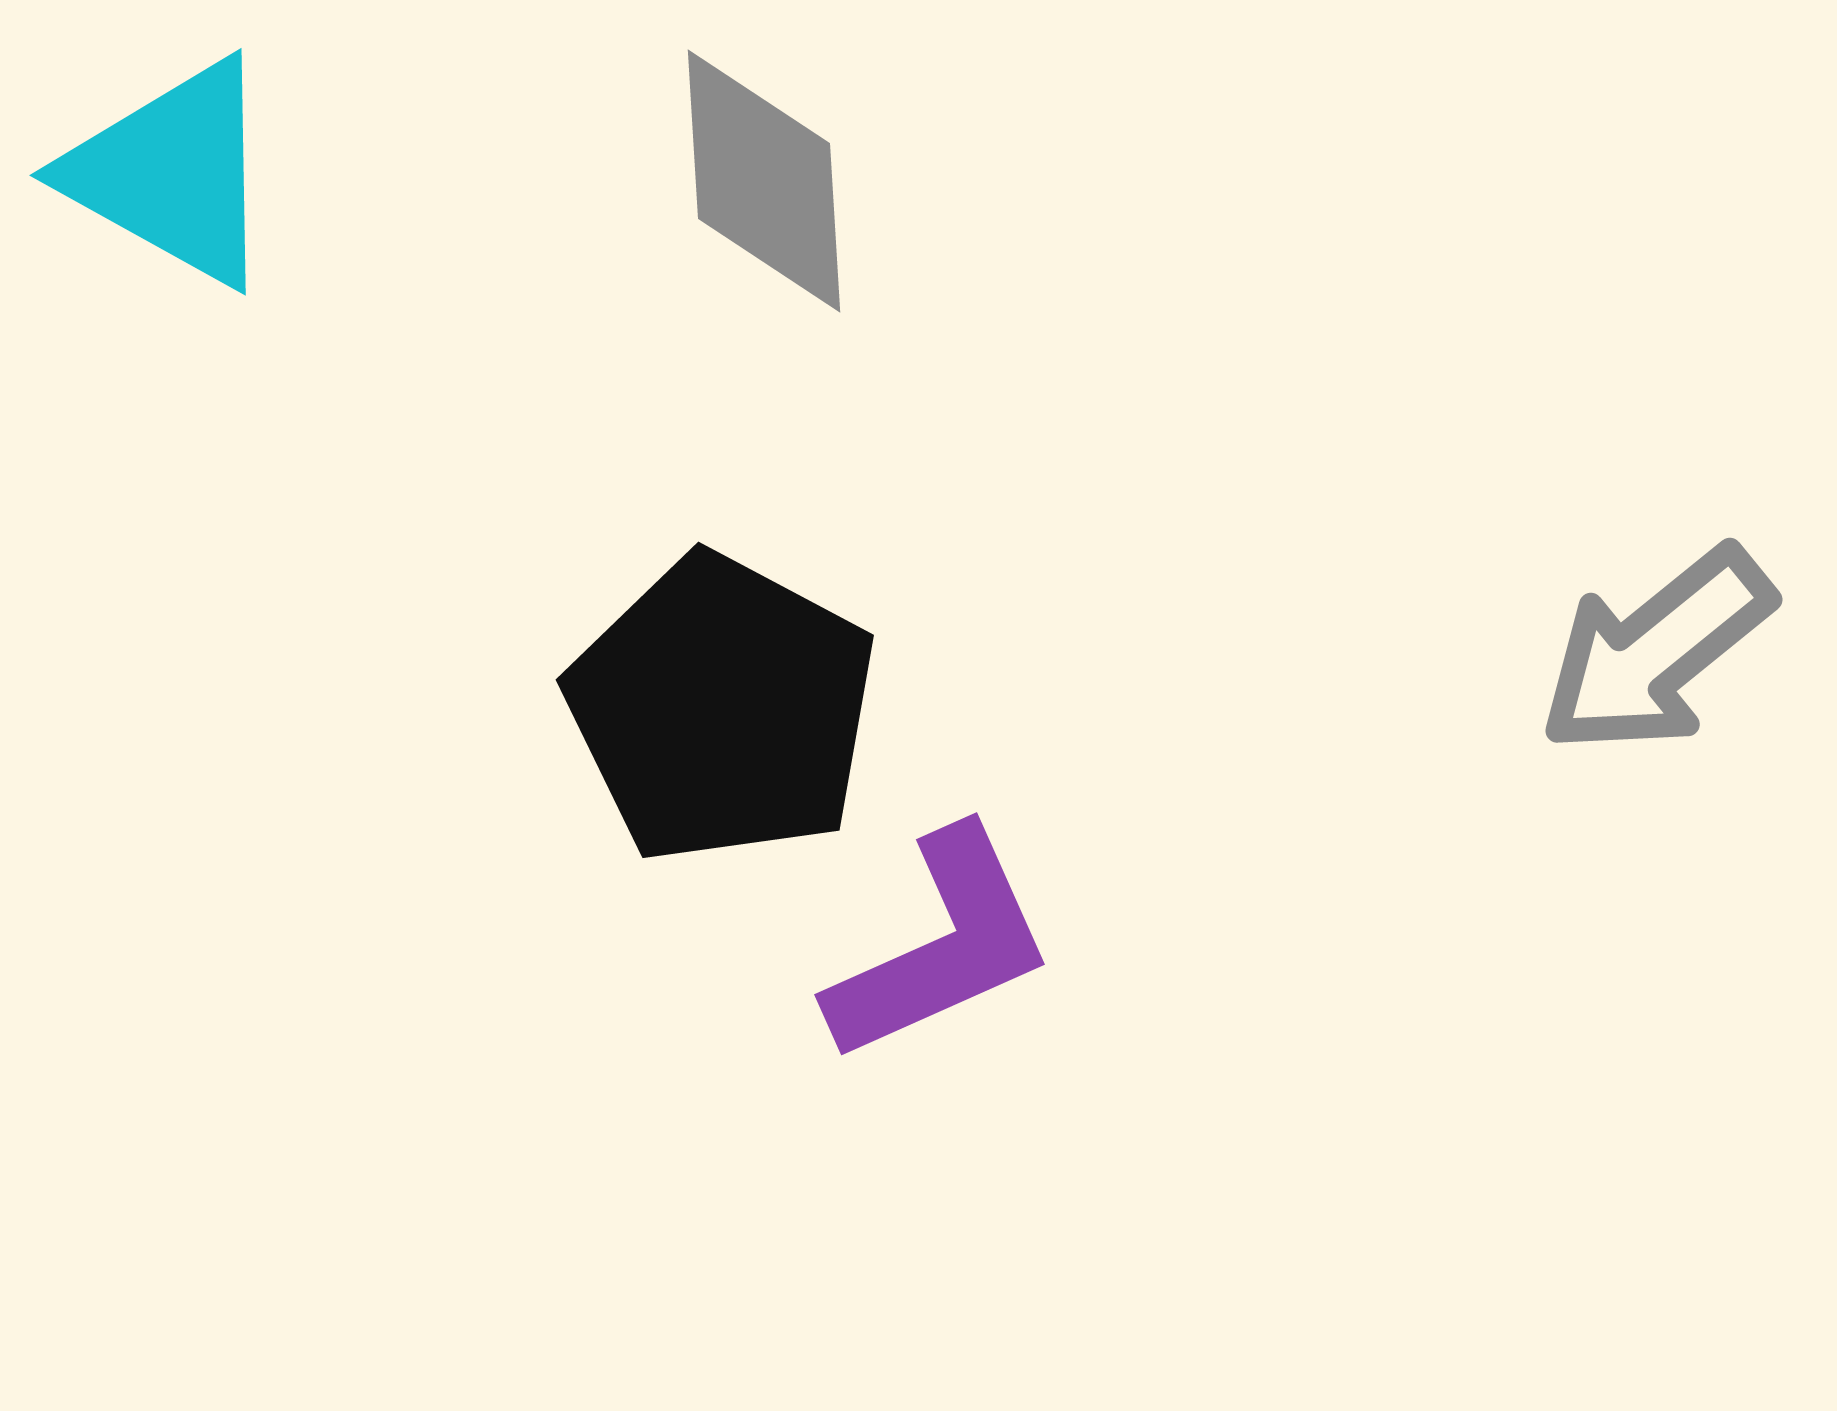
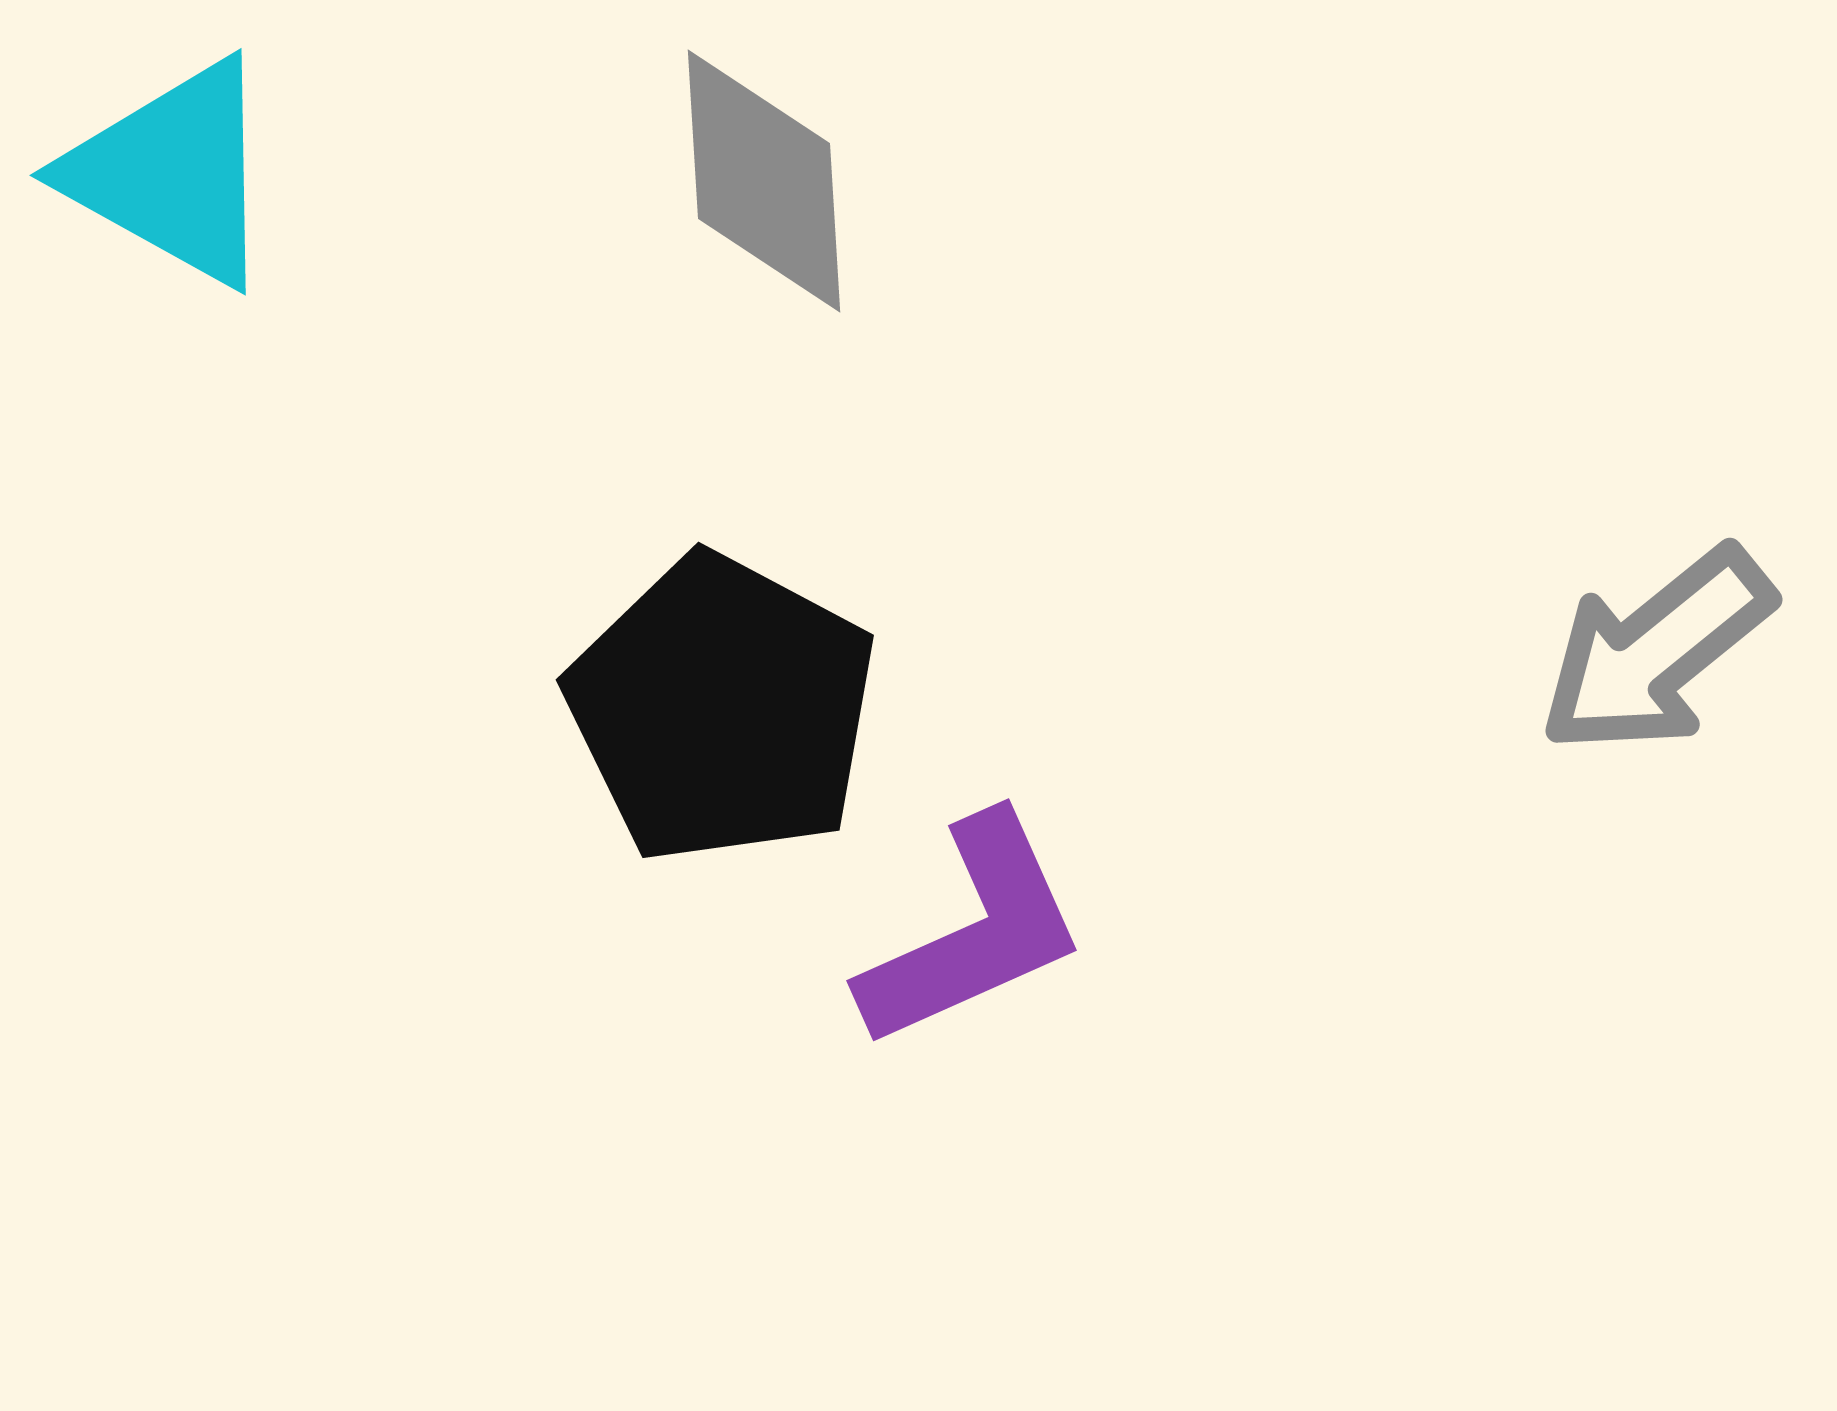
purple L-shape: moved 32 px right, 14 px up
